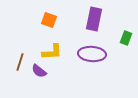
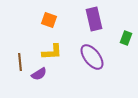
purple rectangle: rotated 25 degrees counterclockwise
purple ellipse: moved 3 px down; rotated 48 degrees clockwise
brown line: rotated 24 degrees counterclockwise
purple semicircle: moved 3 px down; rotated 70 degrees counterclockwise
